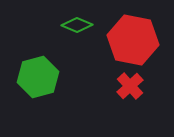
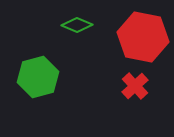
red hexagon: moved 10 px right, 3 px up
red cross: moved 5 px right
